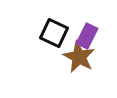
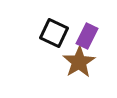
brown star: moved 5 px down; rotated 12 degrees clockwise
